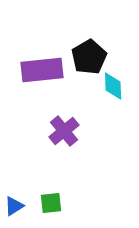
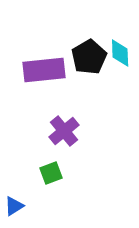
purple rectangle: moved 2 px right
cyan diamond: moved 7 px right, 33 px up
green square: moved 30 px up; rotated 15 degrees counterclockwise
